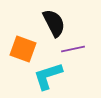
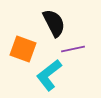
cyan L-shape: moved 1 px right, 1 px up; rotated 20 degrees counterclockwise
